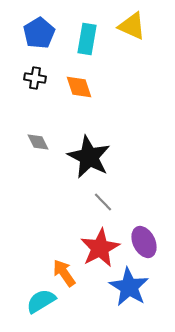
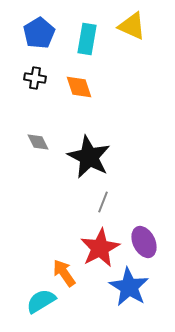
gray line: rotated 65 degrees clockwise
